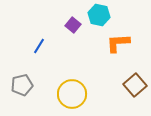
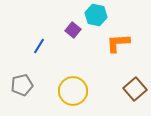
cyan hexagon: moved 3 px left
purple square: moved 5 px down
brown square: moved 4 px down
yellow circle: moved 1 px right, 3 px up
